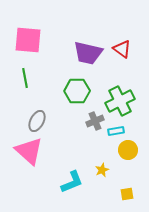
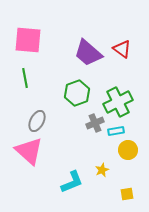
purple trapezoid: rotated 28 degrees clockwise
green hexagon: moved 2 px down; rotated 20 degrees counterclockwise
green cross: moved 2 px left, 1 px down
gray cross: moved 2 px down
